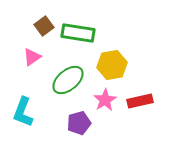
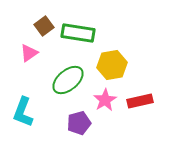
pink triangle: moved 3 px left, 4 px up
